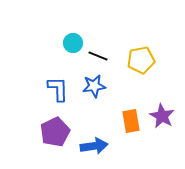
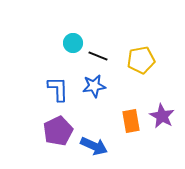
purple pentagon: moved 3 px right, 1 px up
blue arrow: rotated 32 degrees clockwise
